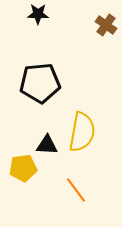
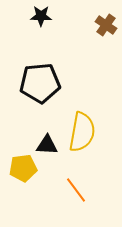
black star: moved 3 px right, 2 px down
